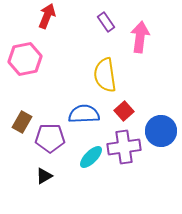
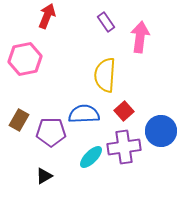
yellow semicircle: rotated 12 degrees clockwise
brown rectangle: moved 3 px left, 2 px up
purple pentagon: moved 1 px right, 6 px up
